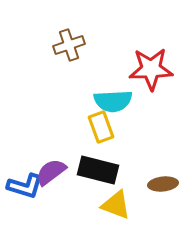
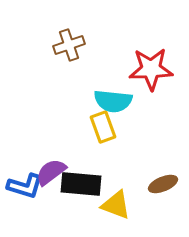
cyan semicircle: rotated 9 degrees clockwise
yellow rectangle: moved 2 px right
black rectangle: moved 17 px left, 14 px down; rotated 9 degrees counterclockwise
brown ellipse: rotated 16 degrees counterclockwise
